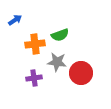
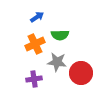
blue arrow: moved 22 px right, 3 px up
green semicircle: rotated 18 degrees clockwise
orange cross: rotated 18 degrees counterclockwise
purple cross: moved 1 px down
